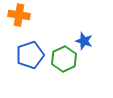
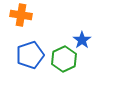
orange cross: moved 2 px right
blue star: moved 2 px left, 1 px up; rotated 18 degrees clockwise
